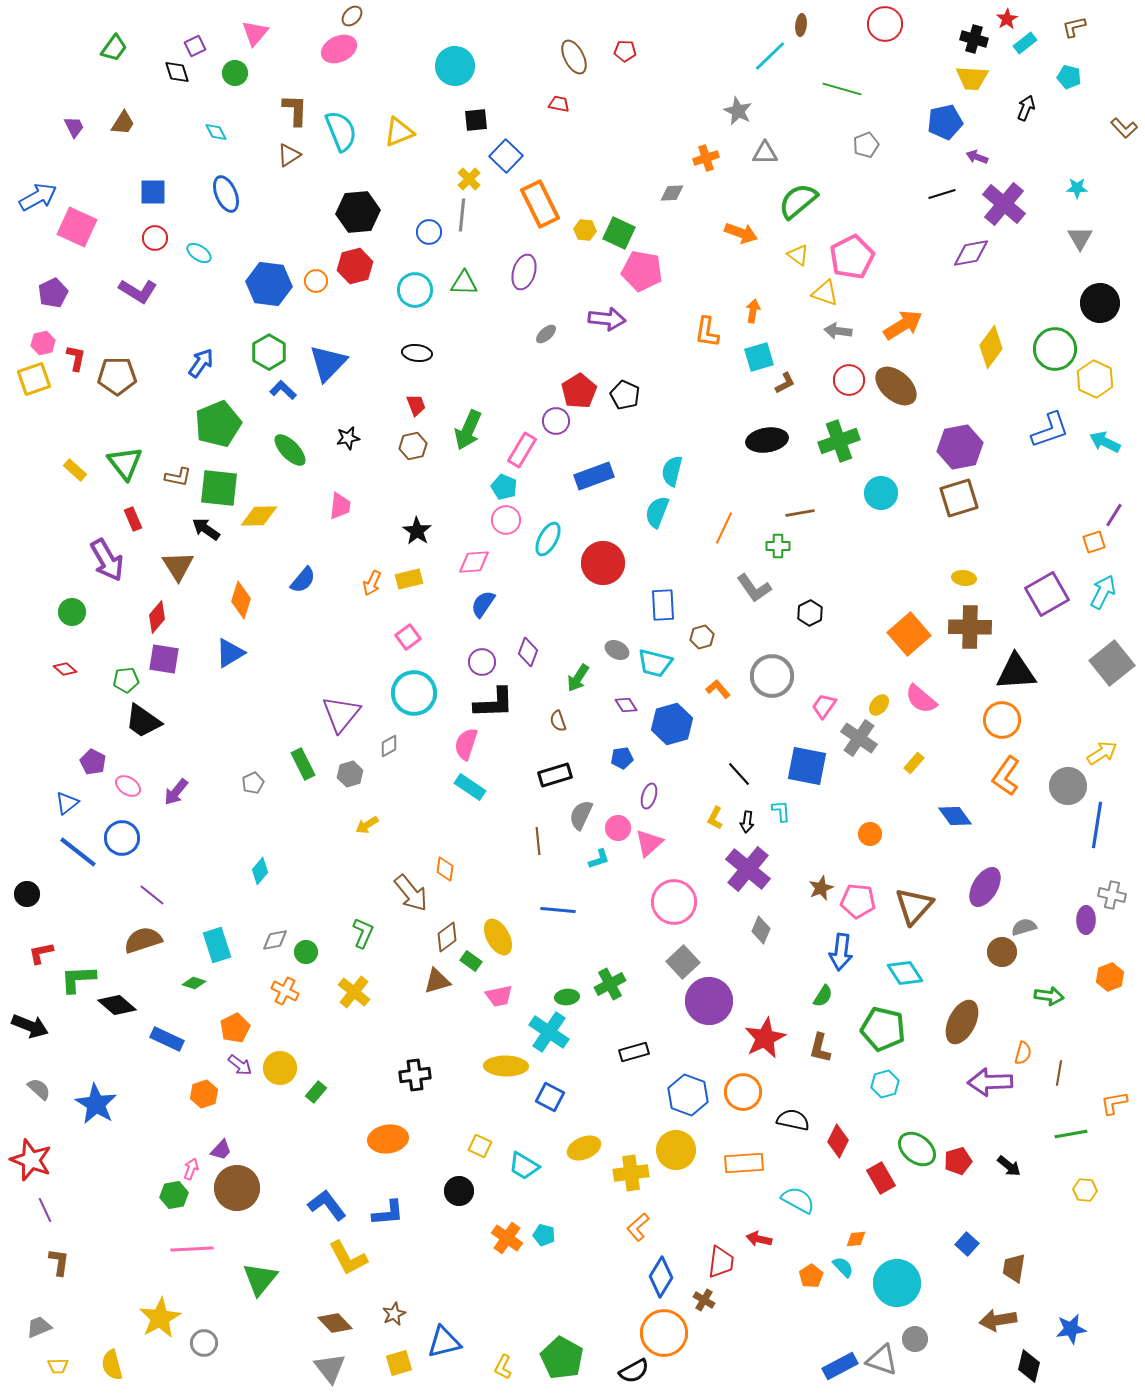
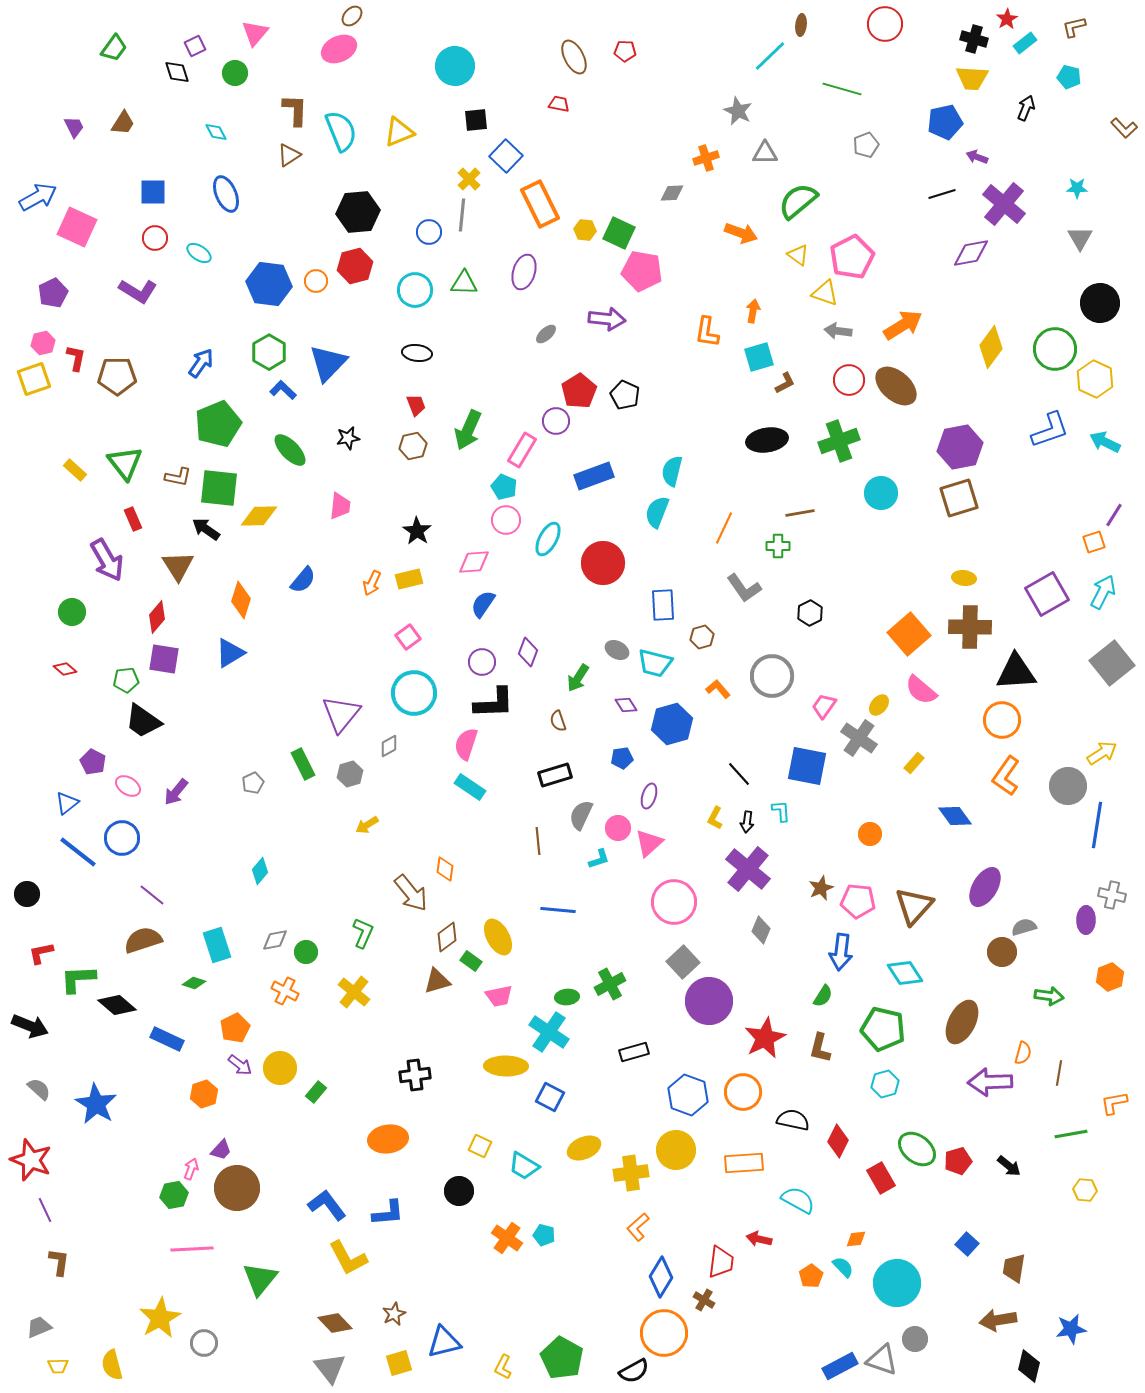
gray L-shape at (754, 588): moved 10 px left
pink semicircle at (921, 699): moved 9 px up
